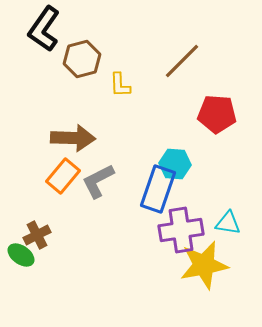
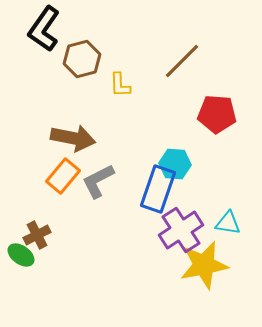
brown arrow: rotated 9 degrees clockwise
purple cross: rotated 24 degrees counterclockwise
